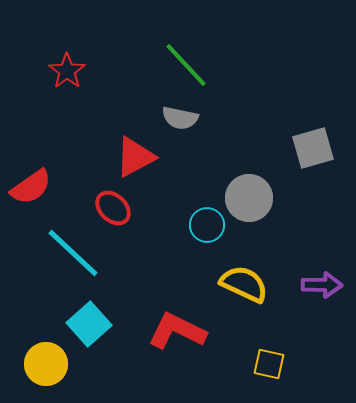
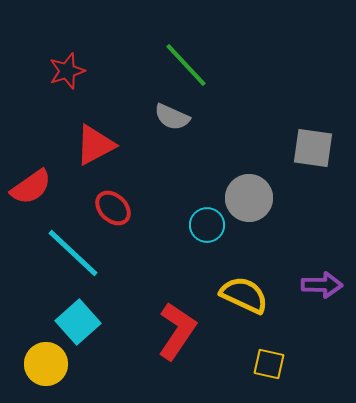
red star: rotated 18 degrees clockwise
gray semicircle: moved 8 px left, 1 px up; rotated 12 degrees clockwise
gray square: rotated 24 degrees clockwise
red triangle: moved 40 px left, 12 px up
yellow semicircle: moved 11 px down
cyan square: moved 11 px left, 2 px up
red L-shape: rotated 98 degrees clockwise
